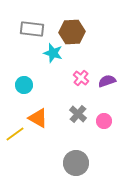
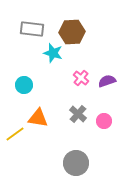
orange triangle: rotated 20 degrees counterclockwise
